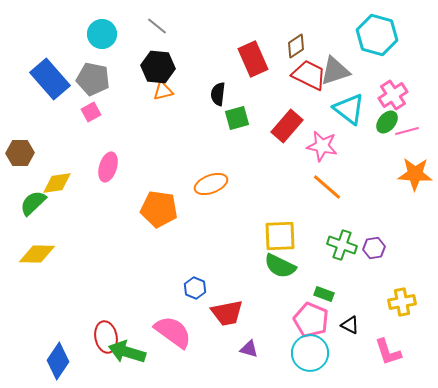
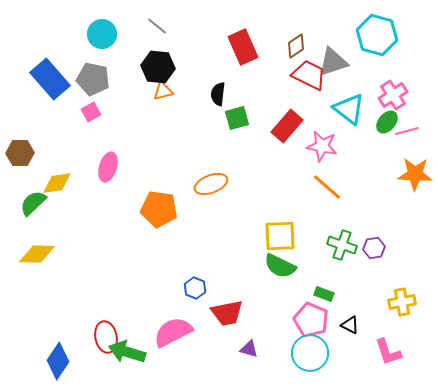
red rectangle at (253, 59): moved 10 px left, 12 px up
gray triangle at (335, 71): moved 2 px left, 9 px up
pink semicircle at (173, 332): rotated 63 degrees counterclockwise
